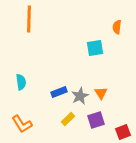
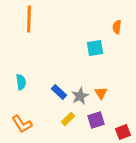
blue rectangle: rotated 63 degrees clockwise
